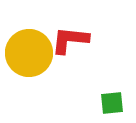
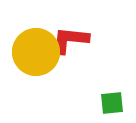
yellow circle: moved 7 px right, 1 px up
